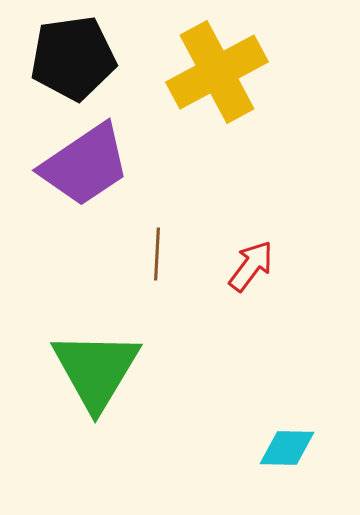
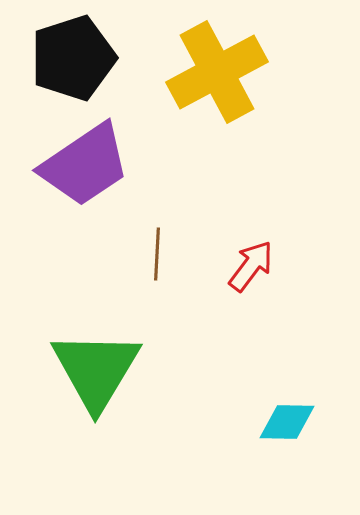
black pentagon: rotated 10 degrees counterclockwise
cyan diamond: moved 26 px up
